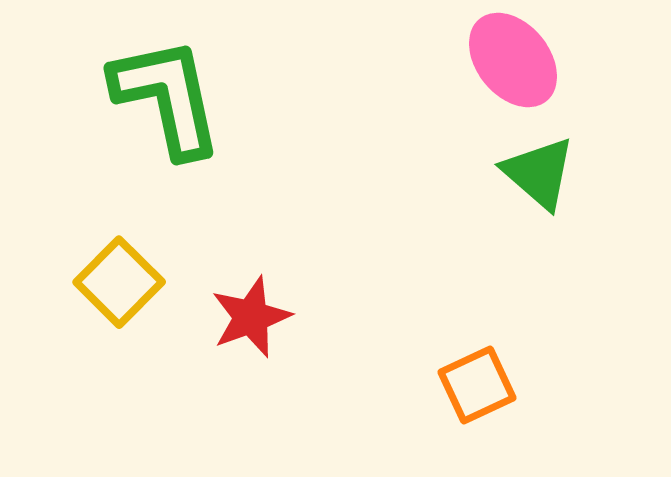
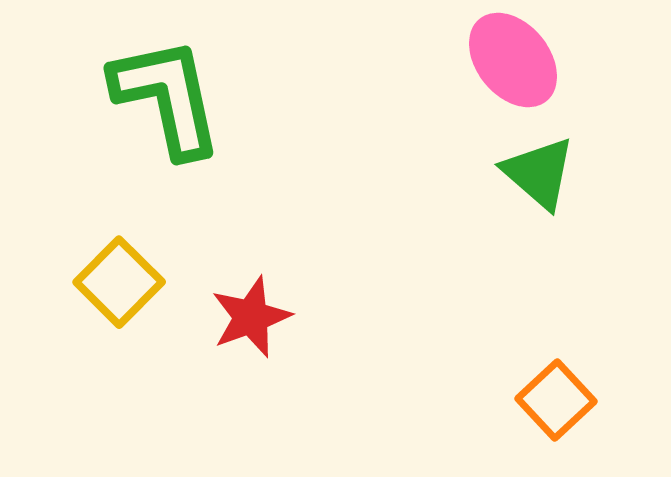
orange square: moved 79 px right, 15 px down; rotated 18 degrees counterclockwise
